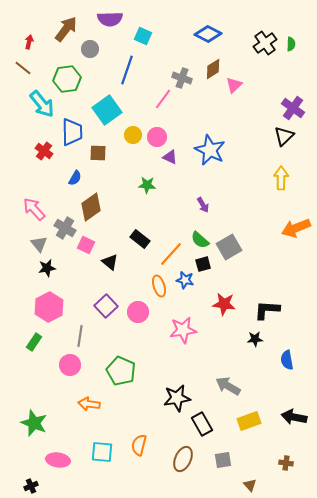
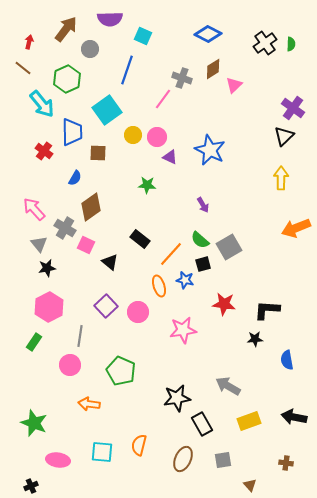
green hexagon at (67, 79): rotated 16 degrees counterclockwise
